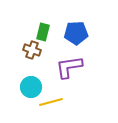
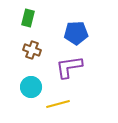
green rectangle: moved 15 px left, 14 px up
yellow line: moved 7 px right, 2 px down
